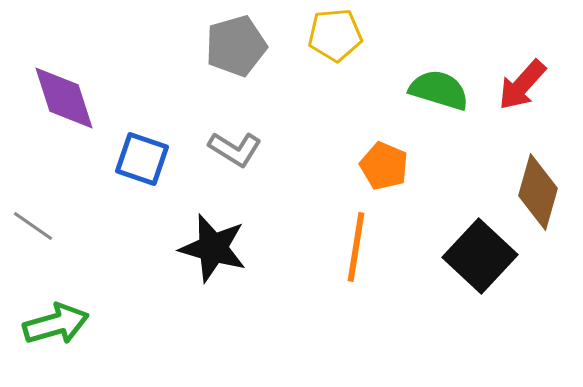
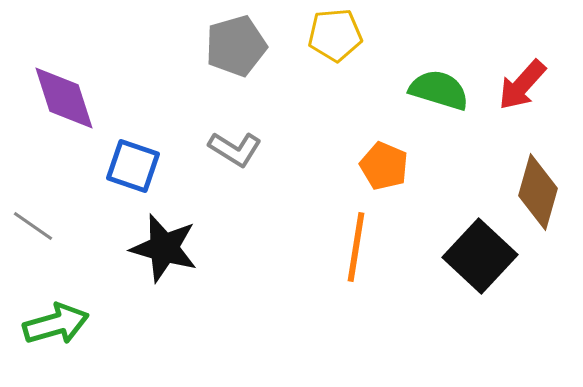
blue square: moved 9 px left, 7 px down
black star: moved 49 px left
